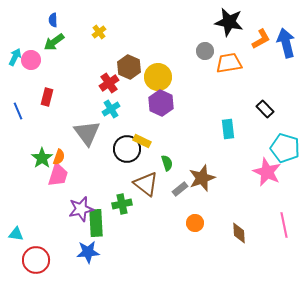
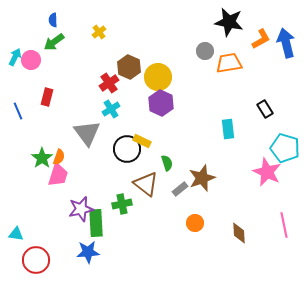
black rectangle: rotated 12 degrees clockwise
